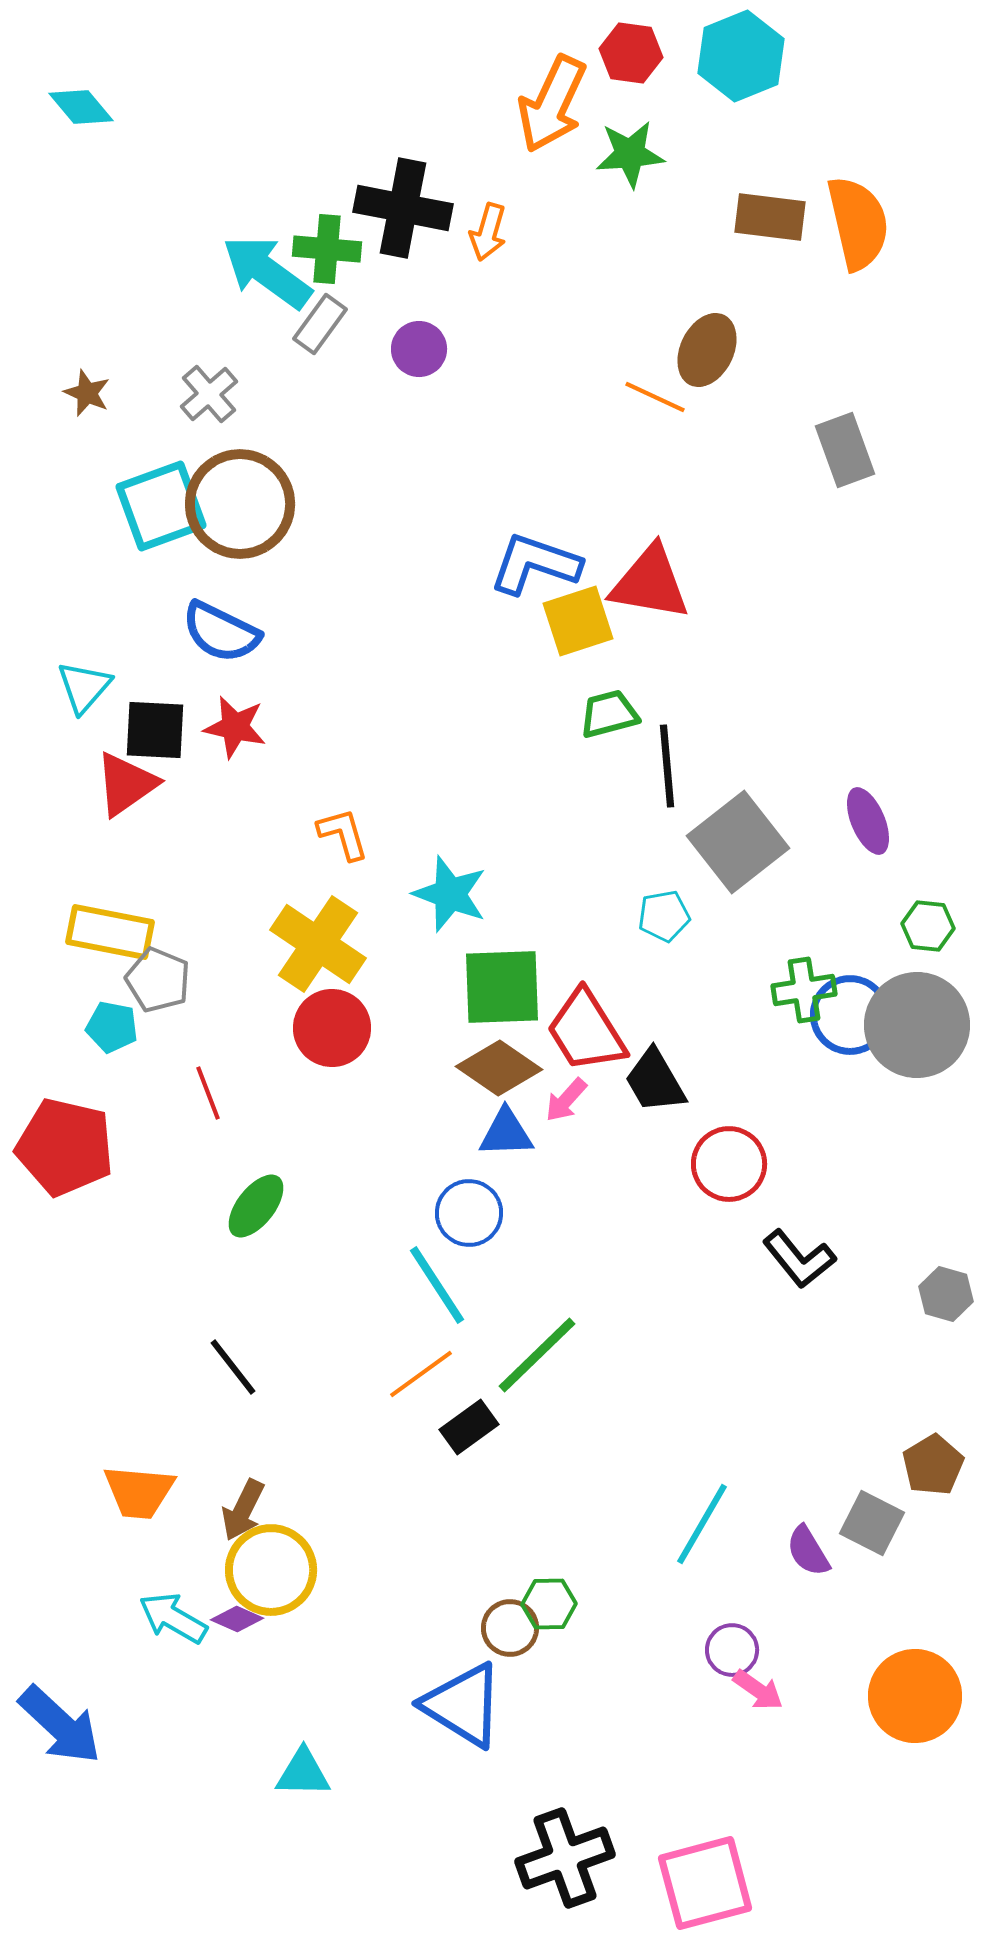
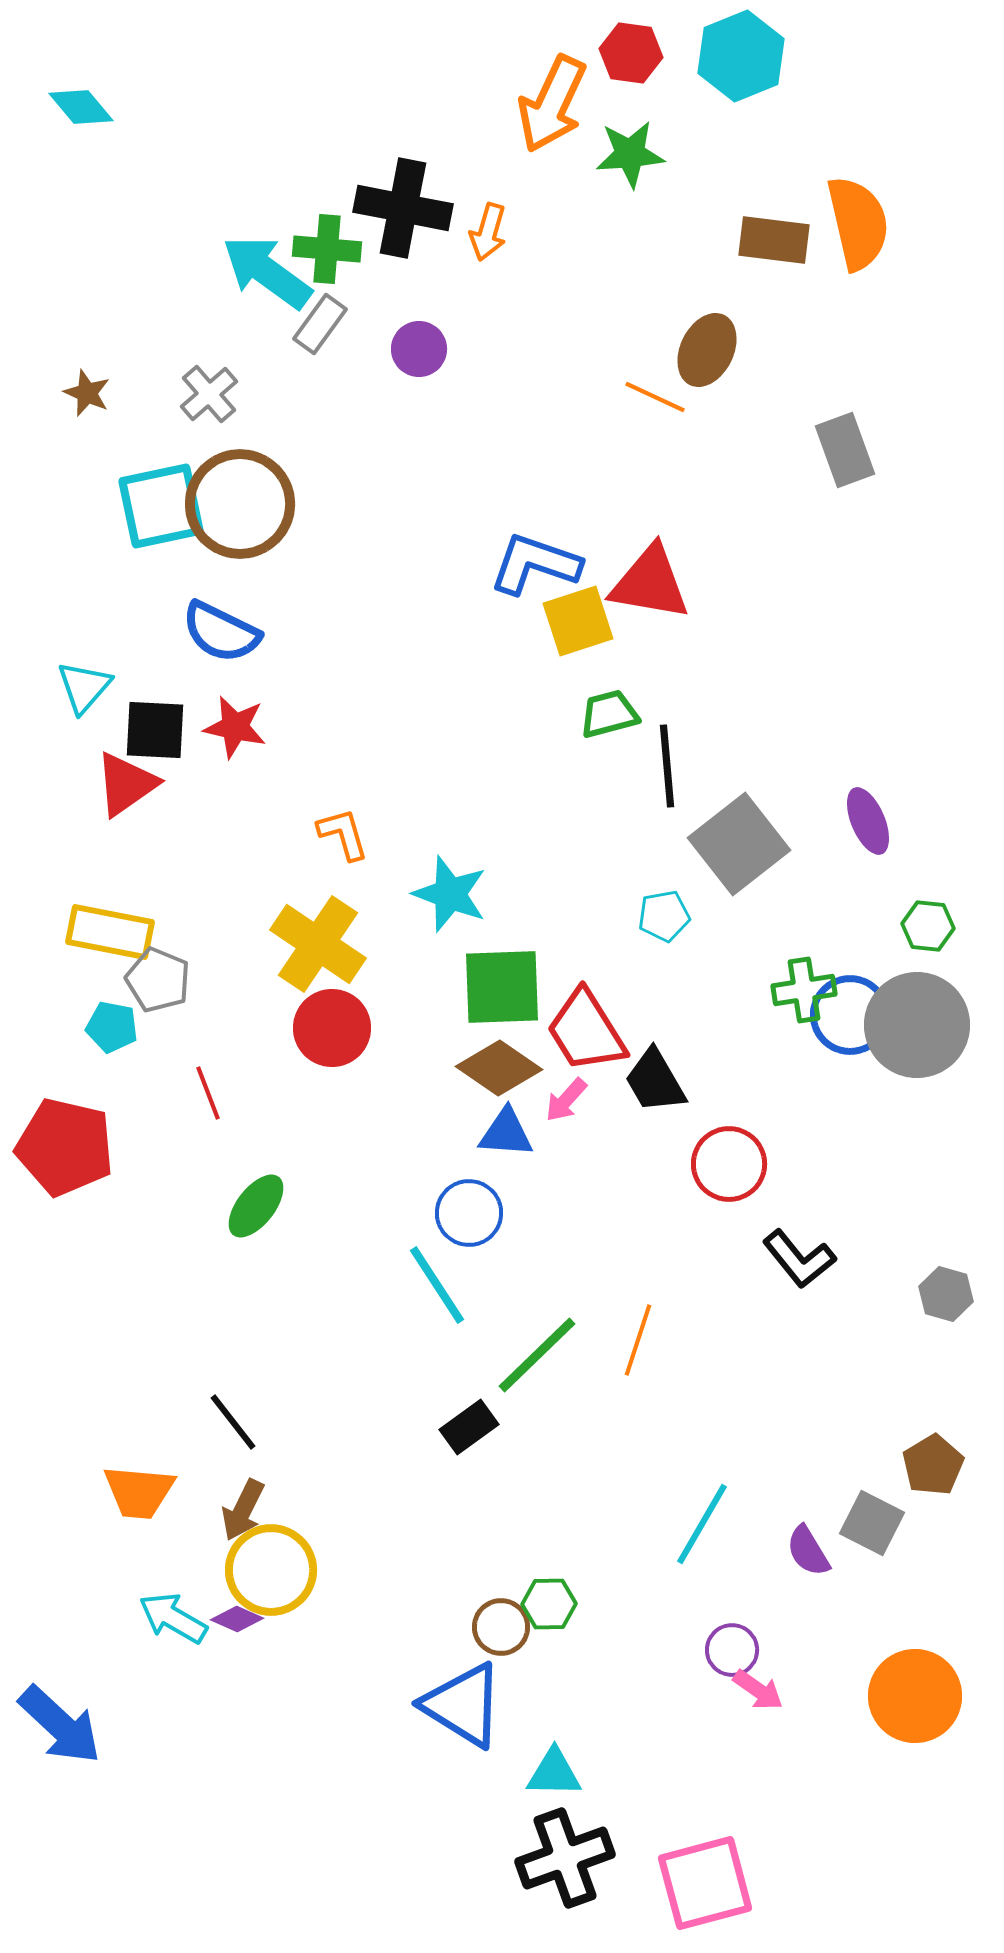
brown rectangle at (770, 217): moved 4 px right, 23 px down
cyan square at (161, 506): rotated 8 degrees clockwise
gray square at (738, 842): moved 1 px right, 2 px down
blue triangle at (506, 1133): rotated 6 degrees clockwise
black line at (233, 1367): moved 55 px down
orange line at (421, 1374): moved 217 px right, 34 px up; rotated 36 degrees counterclockwise
brown circle at (510, 1628): moved 9 px left, 1 px up
cyan triangle at (303, 1773): moved 251 px right
